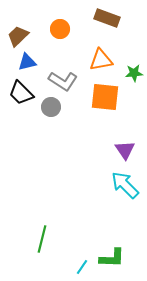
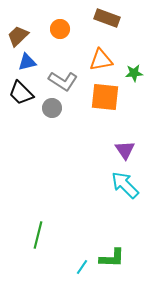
gray circle: moved 1 px right, 1 px down
green line: moved 4 px left, 4 px up
